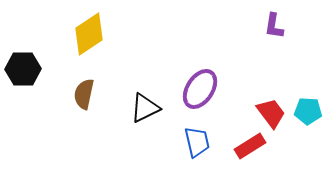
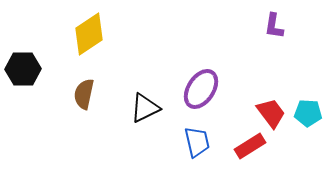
purple ellipse: moved 1 px right
cyan pentagon: moved 2 px down
